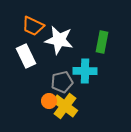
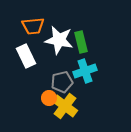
orange trapezoid: rotated 30 degrees counterclockwise
green rectangle: moved 21 px left; rotated 25 degrees counterclockwise
cyan cross: rotated 20 degrees counterclockwise
orange circle: moved 3 px up
